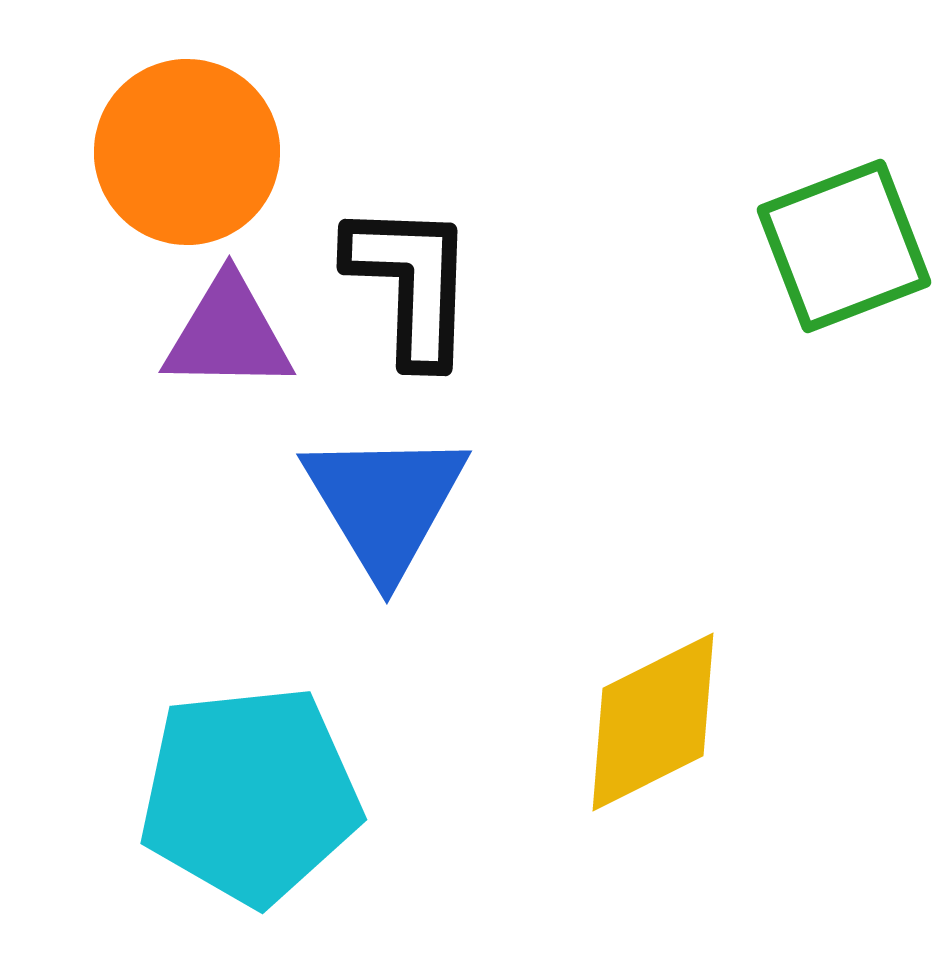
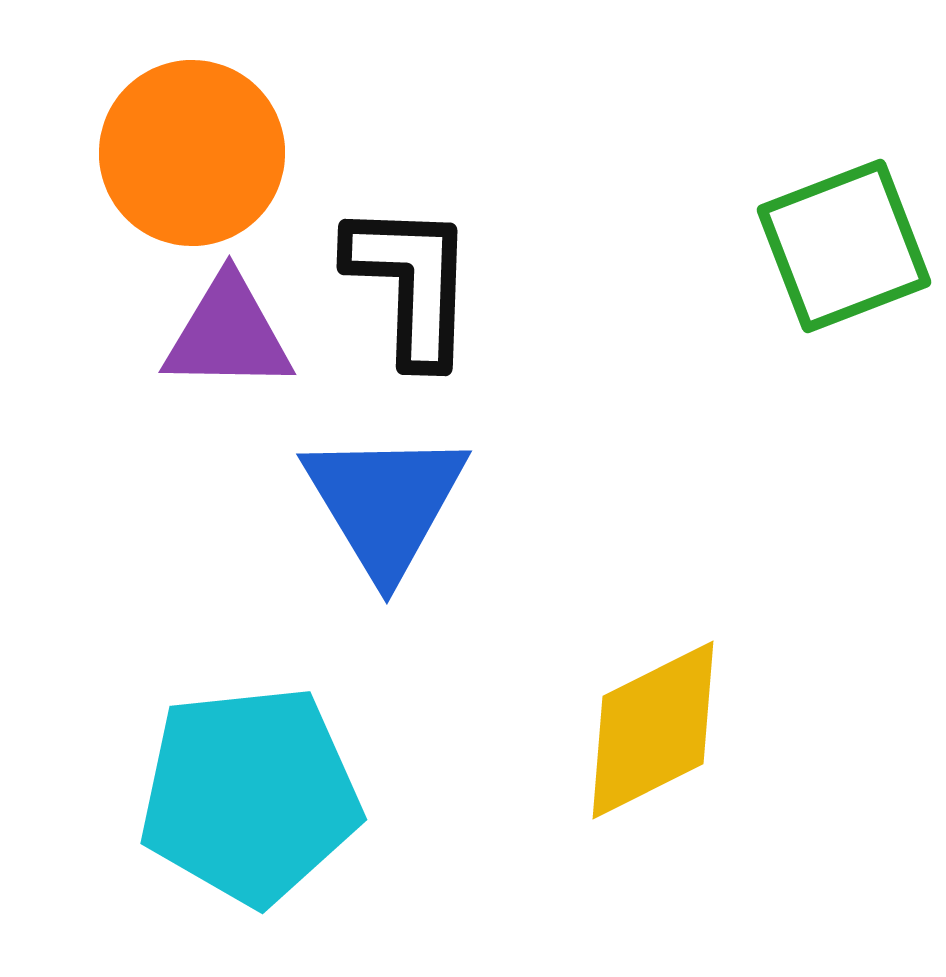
orange circle: moved 5 px right, 1 px down
yellow diamond: moved 8 px down
